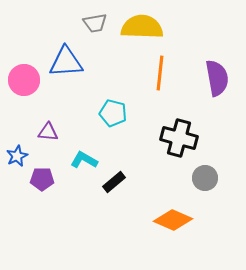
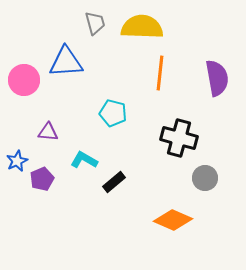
gray trapezoid: rotated 95 degrees counterclockwise
blue star: moved 5 px down
purple pentagon: rotated 25 degrees counterclockwise
